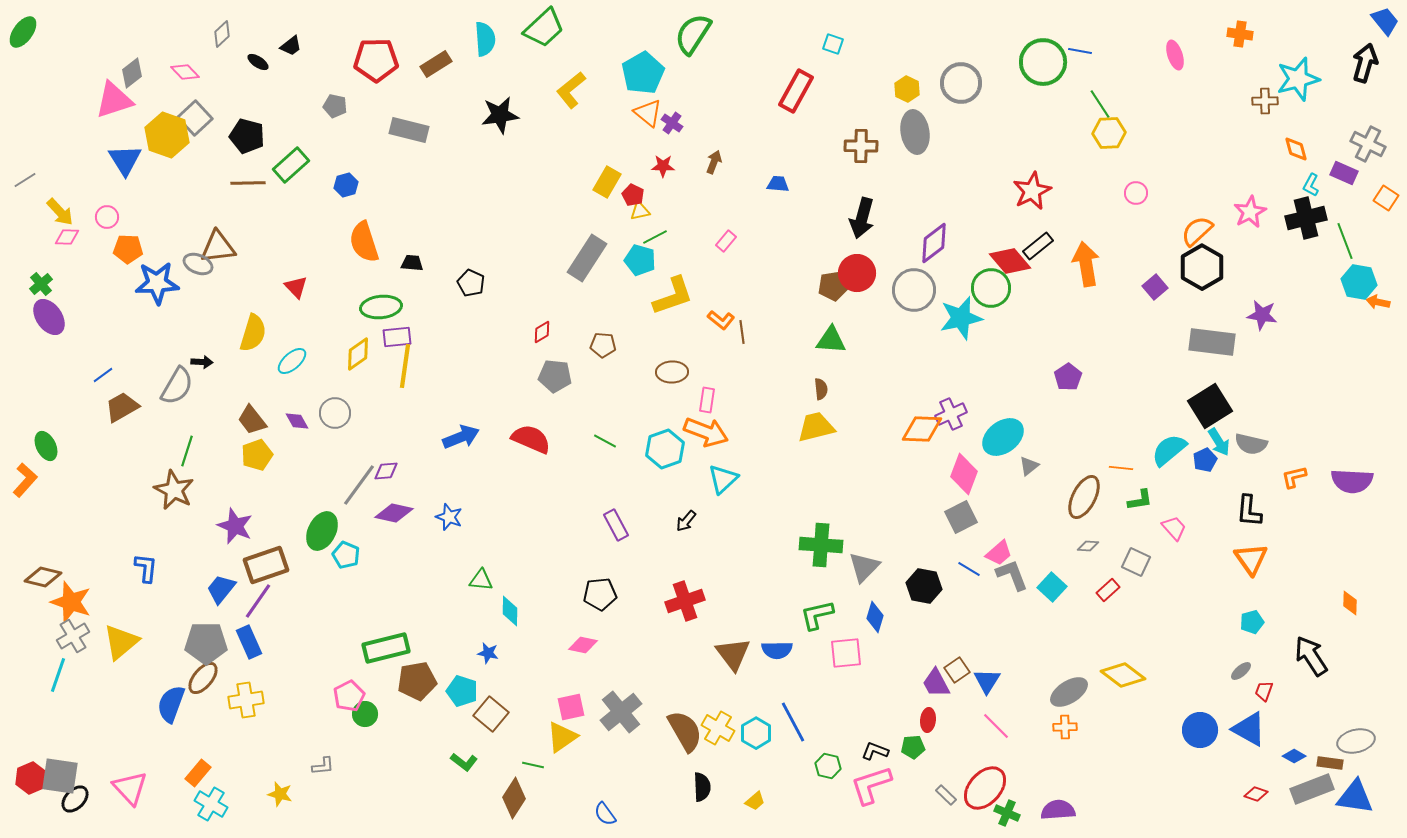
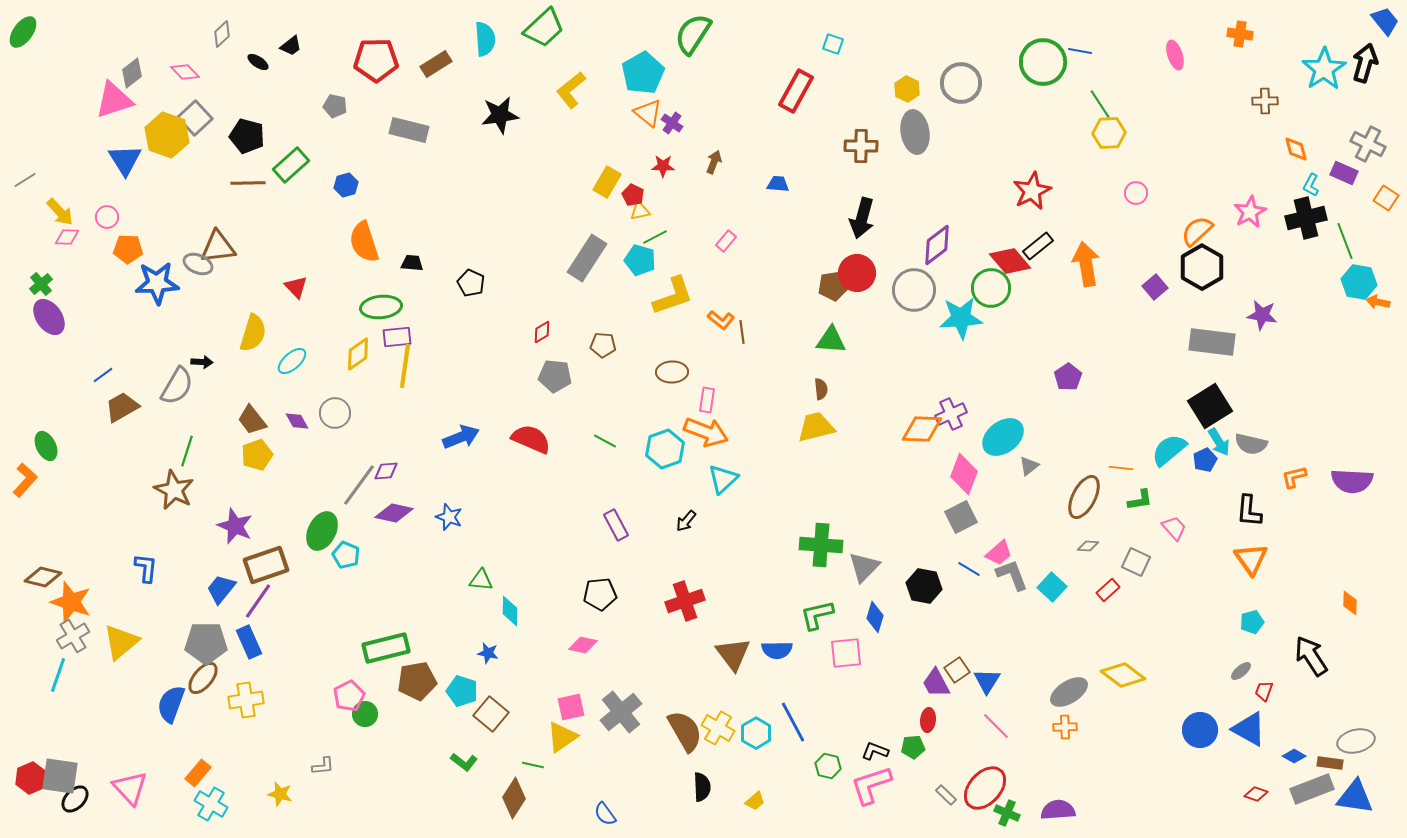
cyan star at (1298, 79): moved 26 px right, 10 px up; rotated 18 degrees counterclockwise
purple diamond at (934, 243): moved 3 px right, 2 px down
cyan star at (961, 318): rotated 9 degrees clockwise
